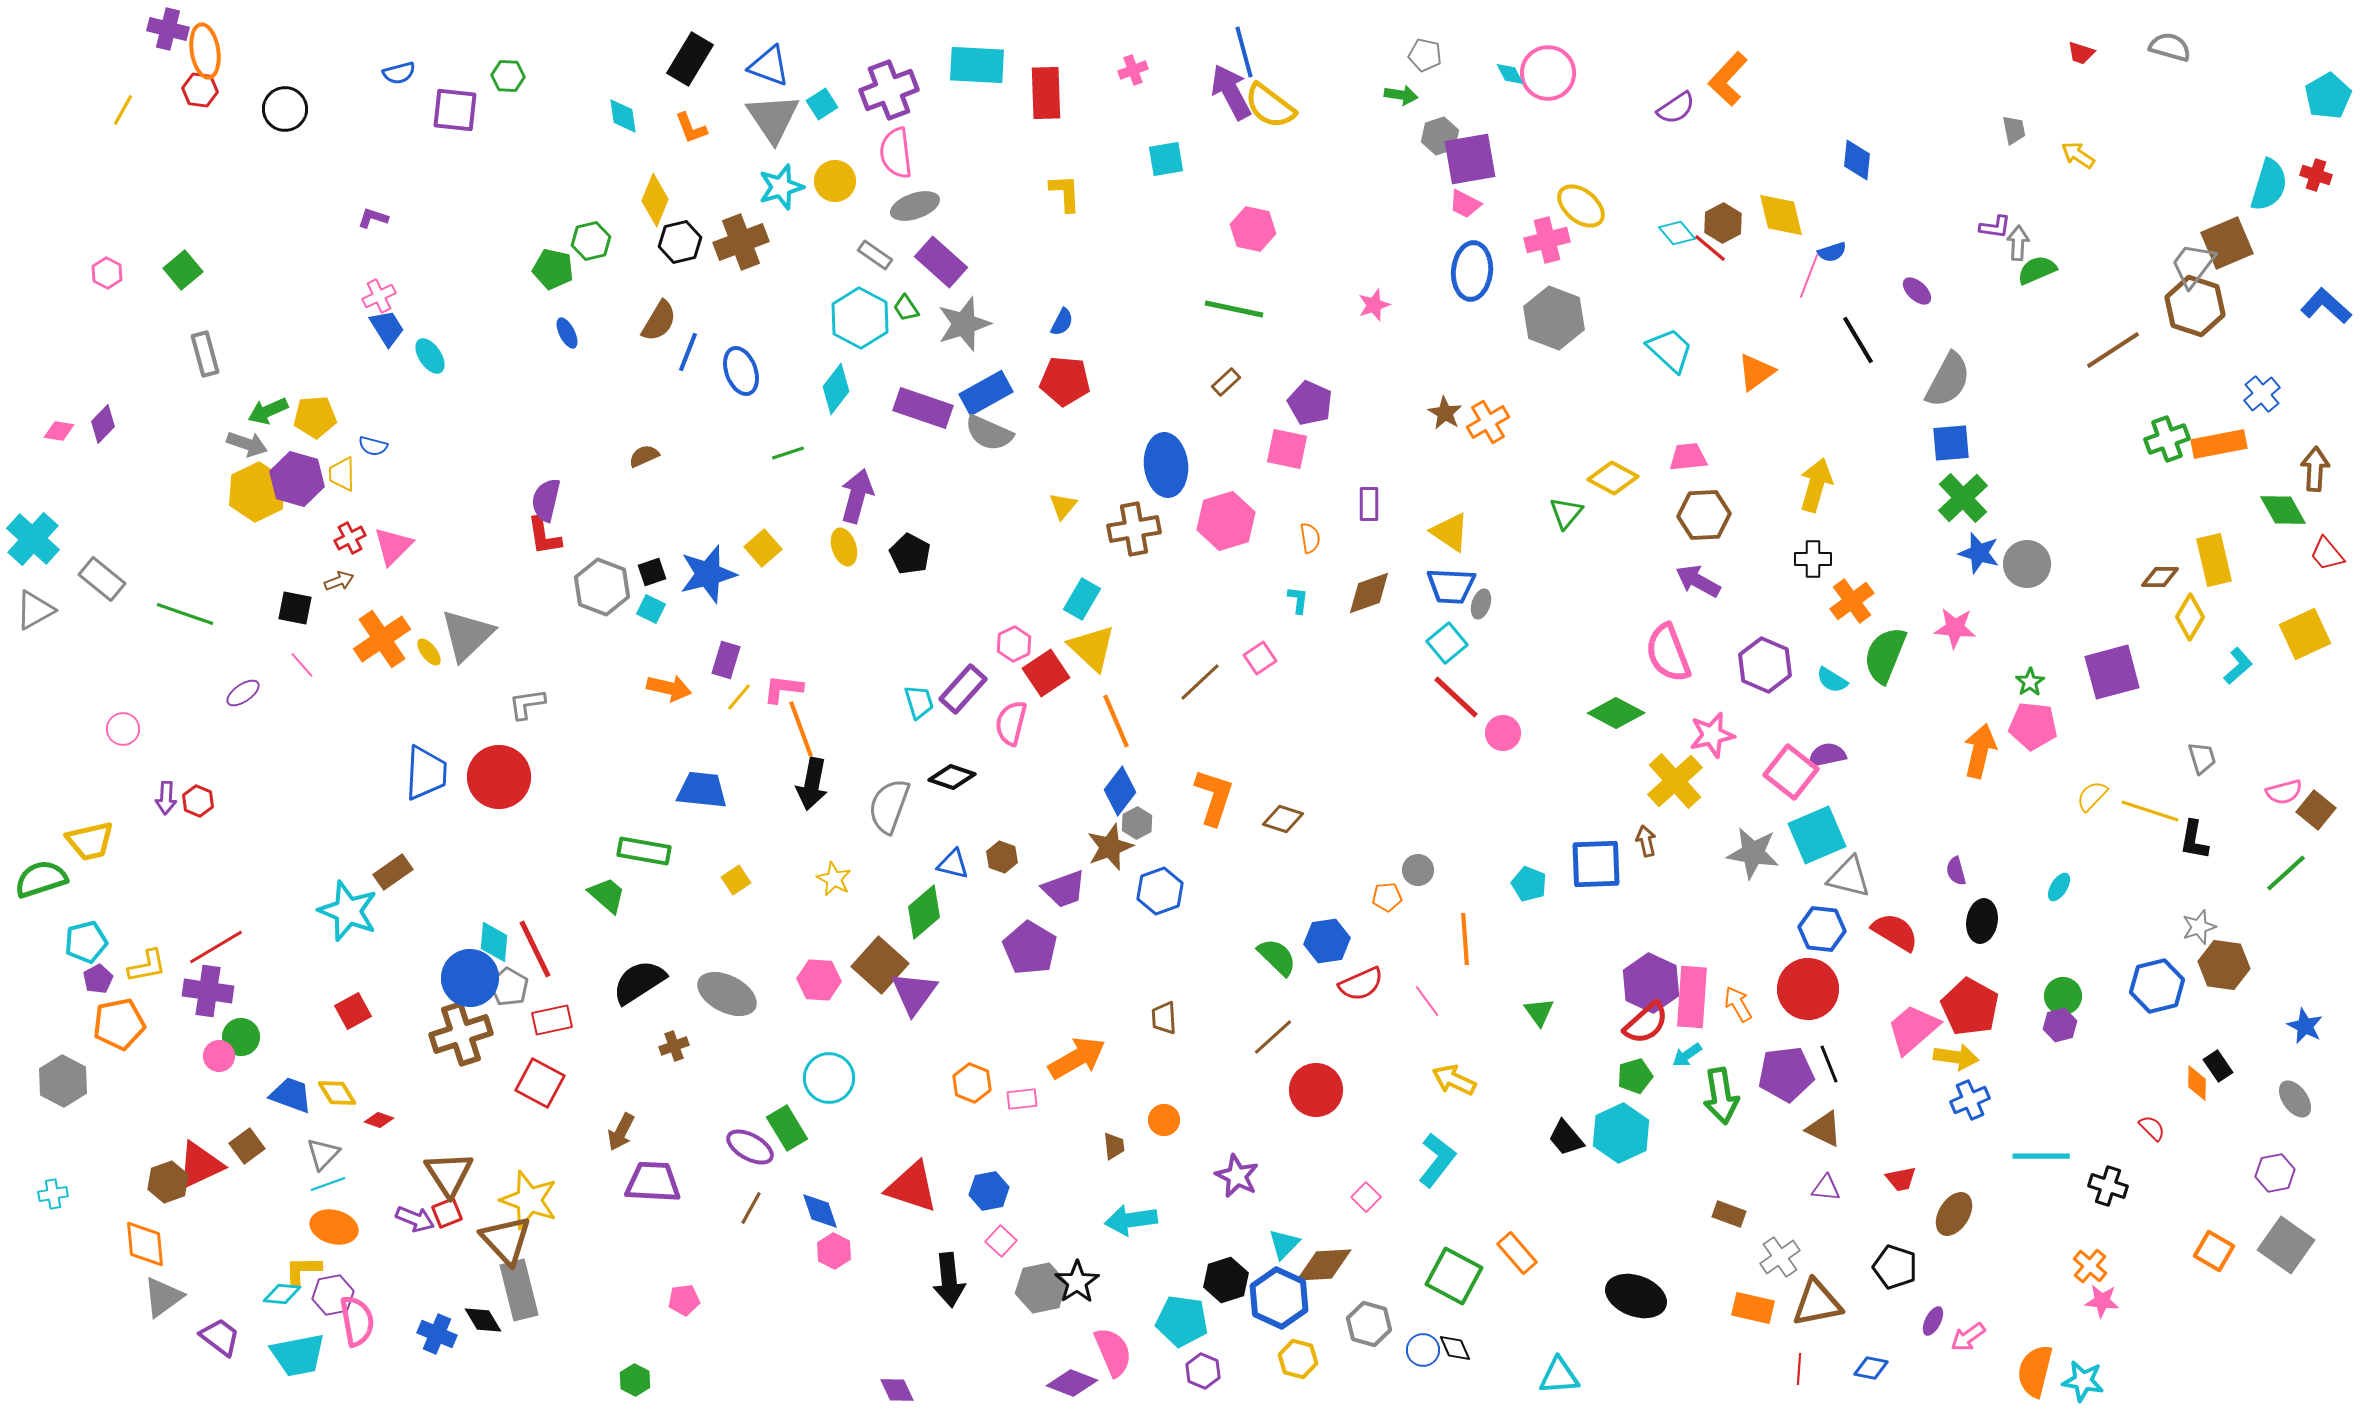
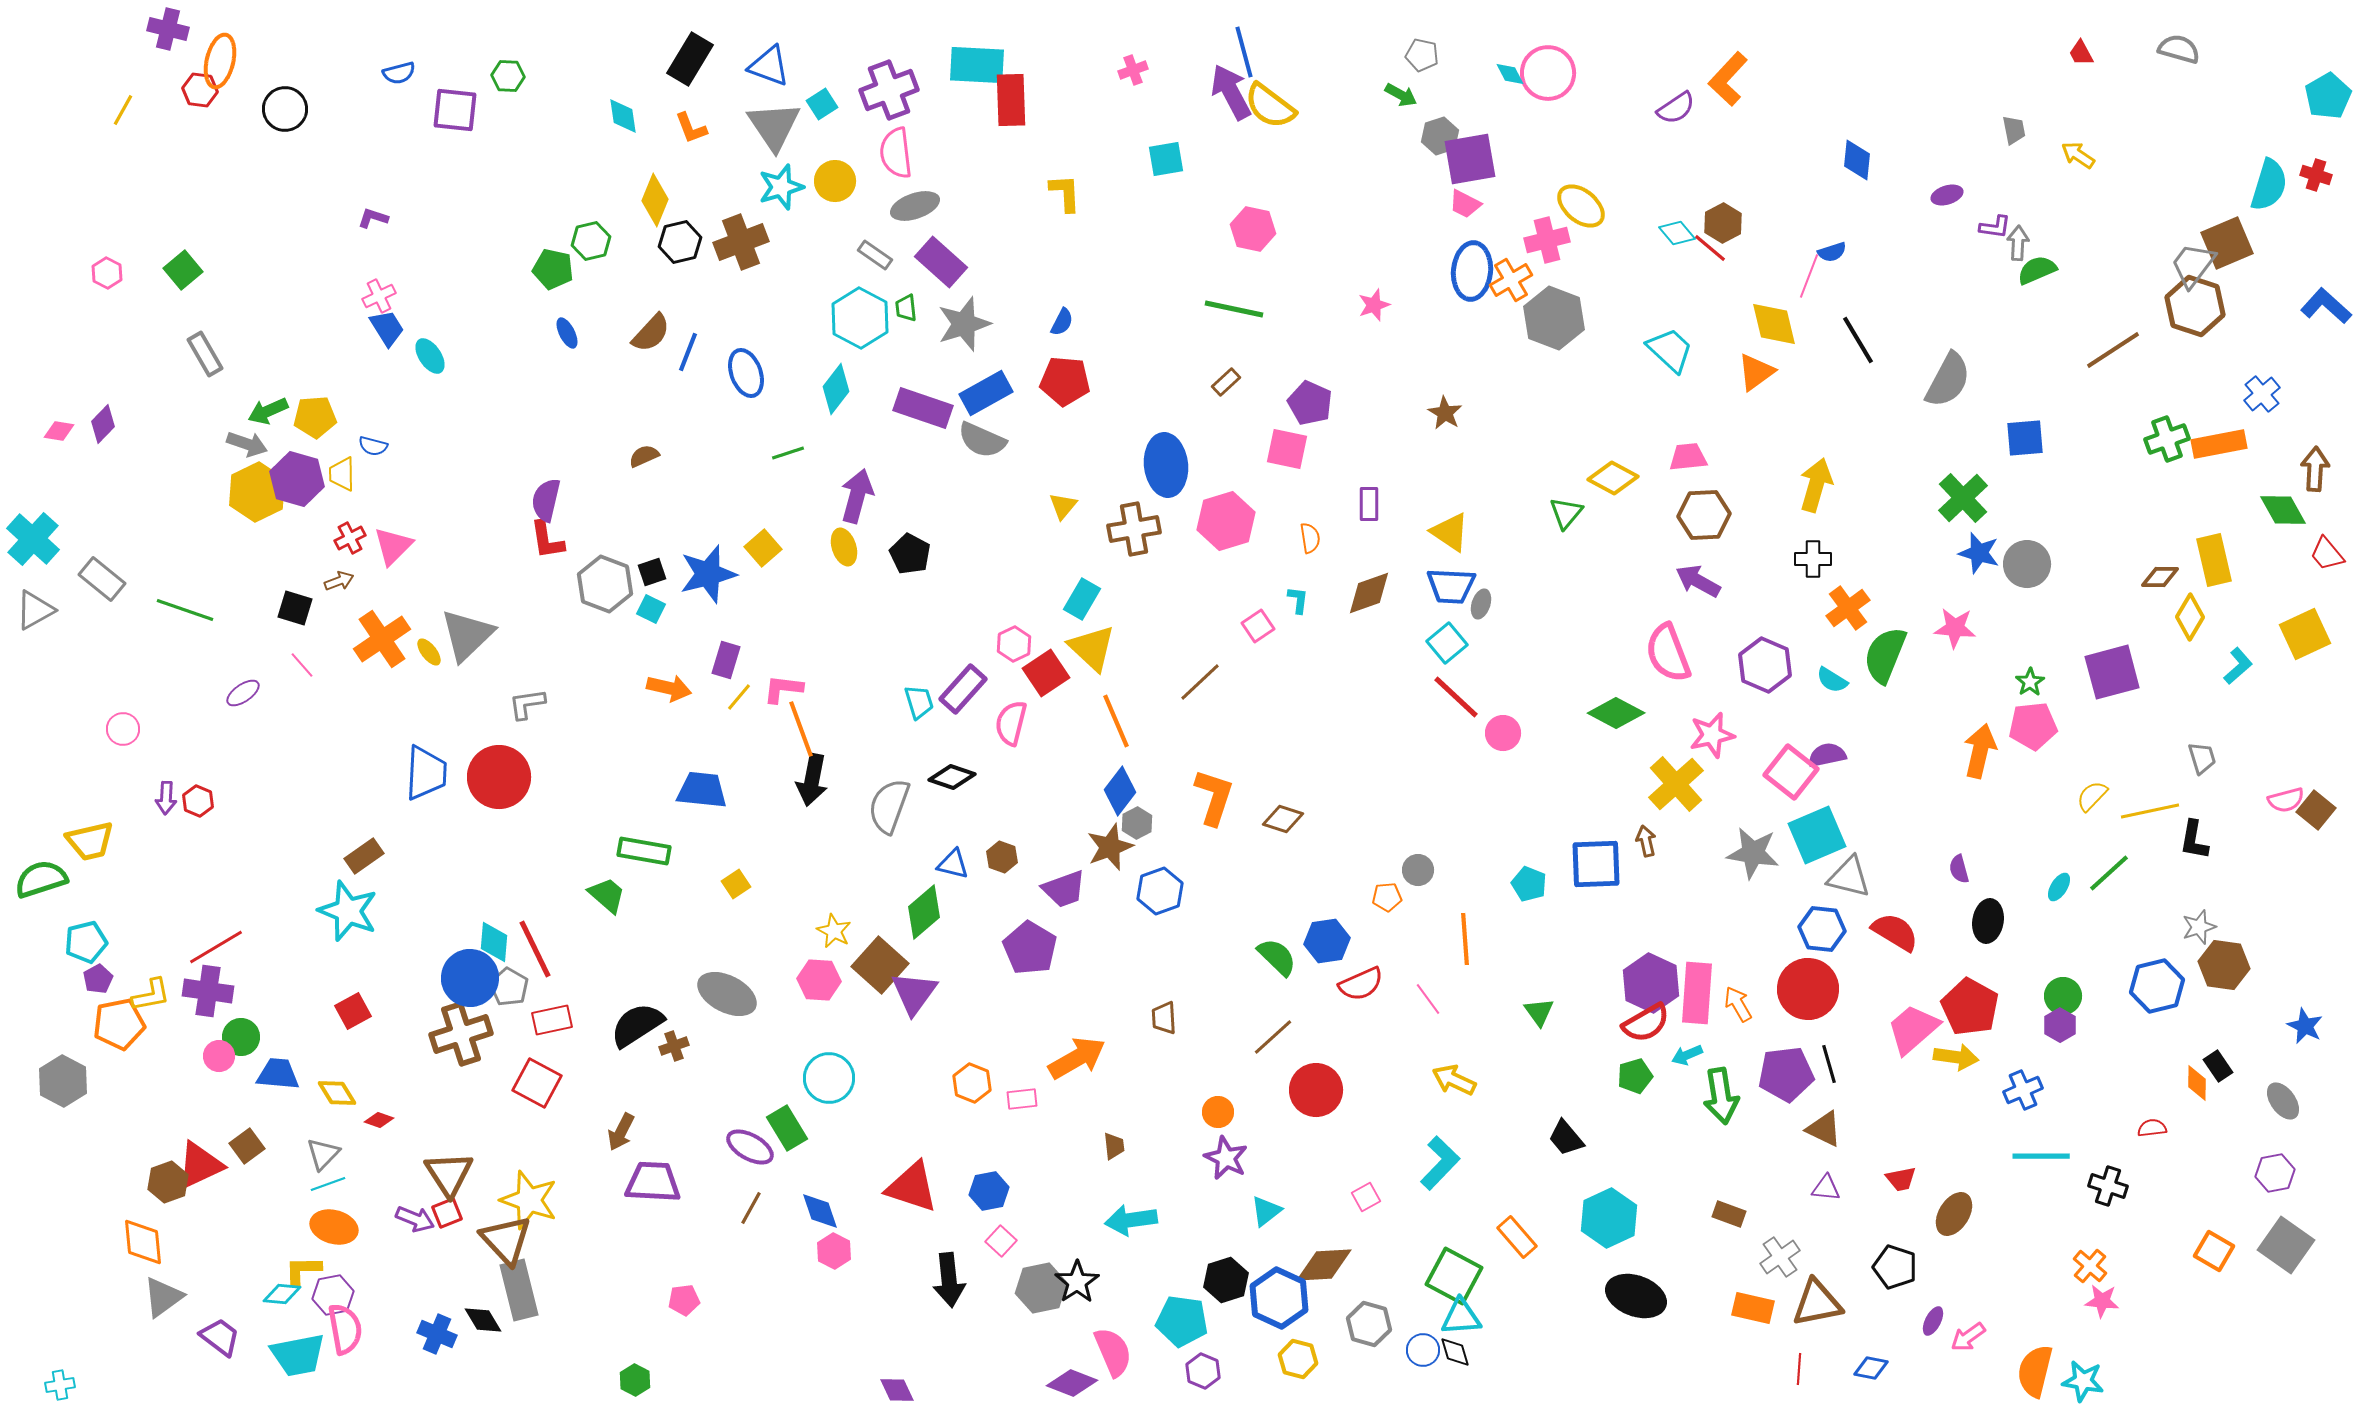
gray semicircle at (2170, 47): moved 9 px right, 2 px down
orange ellipse at (205, 51): moved 15 px right, 10 px down; rotated 22 degrees clockwise
red trapezoid at (2081, 53): rotated 44 degrees clockwise
gray pentagon at (1425, 55): moved 3 px left
red rectangle at (1046, 93): moved 35 px left, 7 px down
green arrow at (1401, 95): rotated 20 degrees clockwise
gray triangle at (773, 118): moved 1 px right, 8 px down
yellow diamond at (1781, 215): moved 7 px left, 109 px down
purple ellipse at (1917, 291): moved 30 px right, 96 px up; rotated 60 degrees counterclockwise
green trapezoid at (906, 308): rotated 28 degrees clockwise
brown semicircle at (659, 321): moved 8 px left, 12 px down; rotated 12 degrees clockwise
gray rectangle at (205, 354): rotated 15 degrees counterclockwise
blue ellipse at (741, 371): moved 5 px right, 2 px down
orange cross at (1488, 422): moved 23 px right, 142 px up
gray semicircle at (989, 433): moved 7 px left, 7 px down
blue square at (1951, 443): moved 74 px right, 5 px up
red L-shape at (544, 536): moved 3 px right, 4 px down
gray hexagon at (602, 587): moved 3 px right, 3 px up
orange cross at (1852, 601): moved 4 px left, 7 px down
black square at (295, 608): rotated 6 degrees clockwise
green line at (185, 614): moved 4 px up
pink square at (1260, 658): moved 2 px left, 32 px up
pink pentagon at (2033, 726): rotated 12 degrees counterclockwise
yellow cross at (1675, 781): moved 1 px right, 3 px down
black arrow at (812, 784): moved 4 px up
pink semicircle at (2284, 792): moved 2 px right, 8 px down
yellow line at (2150, 811): rotated 30 degrees counterclockwise
purple semicircle at (1956, 871): moved 3 px right, 2 px up
brown rectangle at (393, 872): moved 29 px left, 16 px up
green line at (2286, 873): moved 177 px left
yellow star at (834, 879): moved 52 px down
yellow square at (736, 880): moved 4 px down
black ellipse at (1982, 921): moved 6 px right
yellow L-shape at (147, 966): moved 4 px right, 29 px down
black semicircle at (639, 982): moved 2 px left, 43 px down
pink rectangle at (1692, 997): moved 5 px right, 4 px up
pink line at (1427, 1001): moved 1 px right, 2 px up
red semicircle at (1646, 1023): rotated 12 degrees clockwise
purple hexagon at (2060, 1025): rotated 16 degrees counterclockwise
cyan arrow at (1687, 1055): rotated 12 degrees clockwise
black line at (1829, 1064): rotated 6 degrees clockwise
red square at (540, 1083): moved 3 px left
blue trapezoid at (291, 1095): moved 13 px left, 21 px up; rotated 15 degrees counterclockwise
gray ellipse at (2295, 1099): moved 12 px left, 2 px down
blue cross at (1970, 1100): moved 53 px right, 10 px up
orange circle at (1164, 1120): moved 54 px right, 8 px up
red semicircle at (2152, 1128): rotated 52 degrees counterclockwise
cyan hexagon at (1621, 1133): moved 12 px left, 85 px down
cyan L-shape at (1437, 1160): moved 3 px right, 3 px down; rotated 6 degrees clockwise
purple star at (1237, 1176): moved 11 px left, 18 px up
cyan cross at (53, 1194): moved 7 px right, 191 px down
pink square at (1366, 1197): rotated 16 degrees clockwise
orange diamond at (145, 1244): moved 2 px left, 2 px up
cyan triangle at (1284, 1244): moved 18 px left, 33 px up; rotated 8 degrees clockwise
orange rectangle at (1517, 1253): moved 16 px up
pink semicircle at (357, 1321): moved 12 px left, 8 px down
black diamond at (1455, 1348): moved 4 px down; rotated 8 degrees clockwise
cyan triangle at (1559, 1376): moved 98 px left, 59 px up
